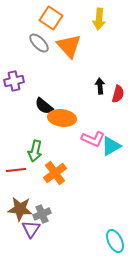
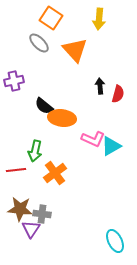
orange triangle: moved 6 px right, 4 px down
gray cross: rotated 30 degrees clockwise
